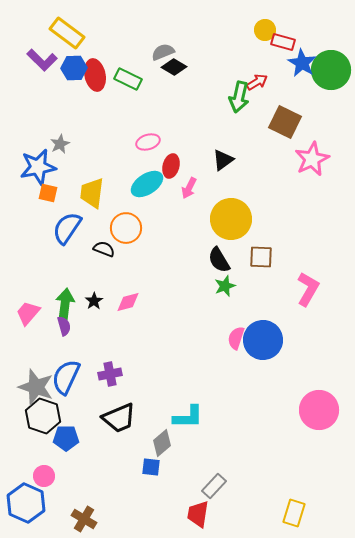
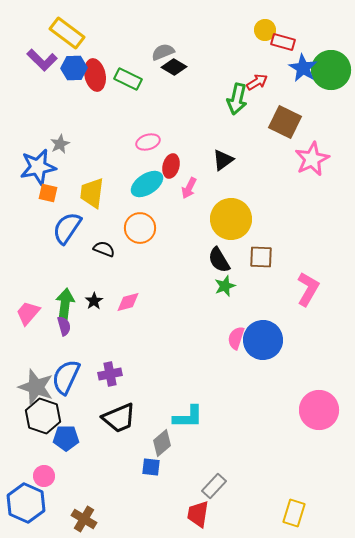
blue star at (302, 63): moved 1 px right, 5 px down
green arrow at (239, 97): moved 2 px left, 2 px down
orange circle at (126, 228): moved 14 px right
